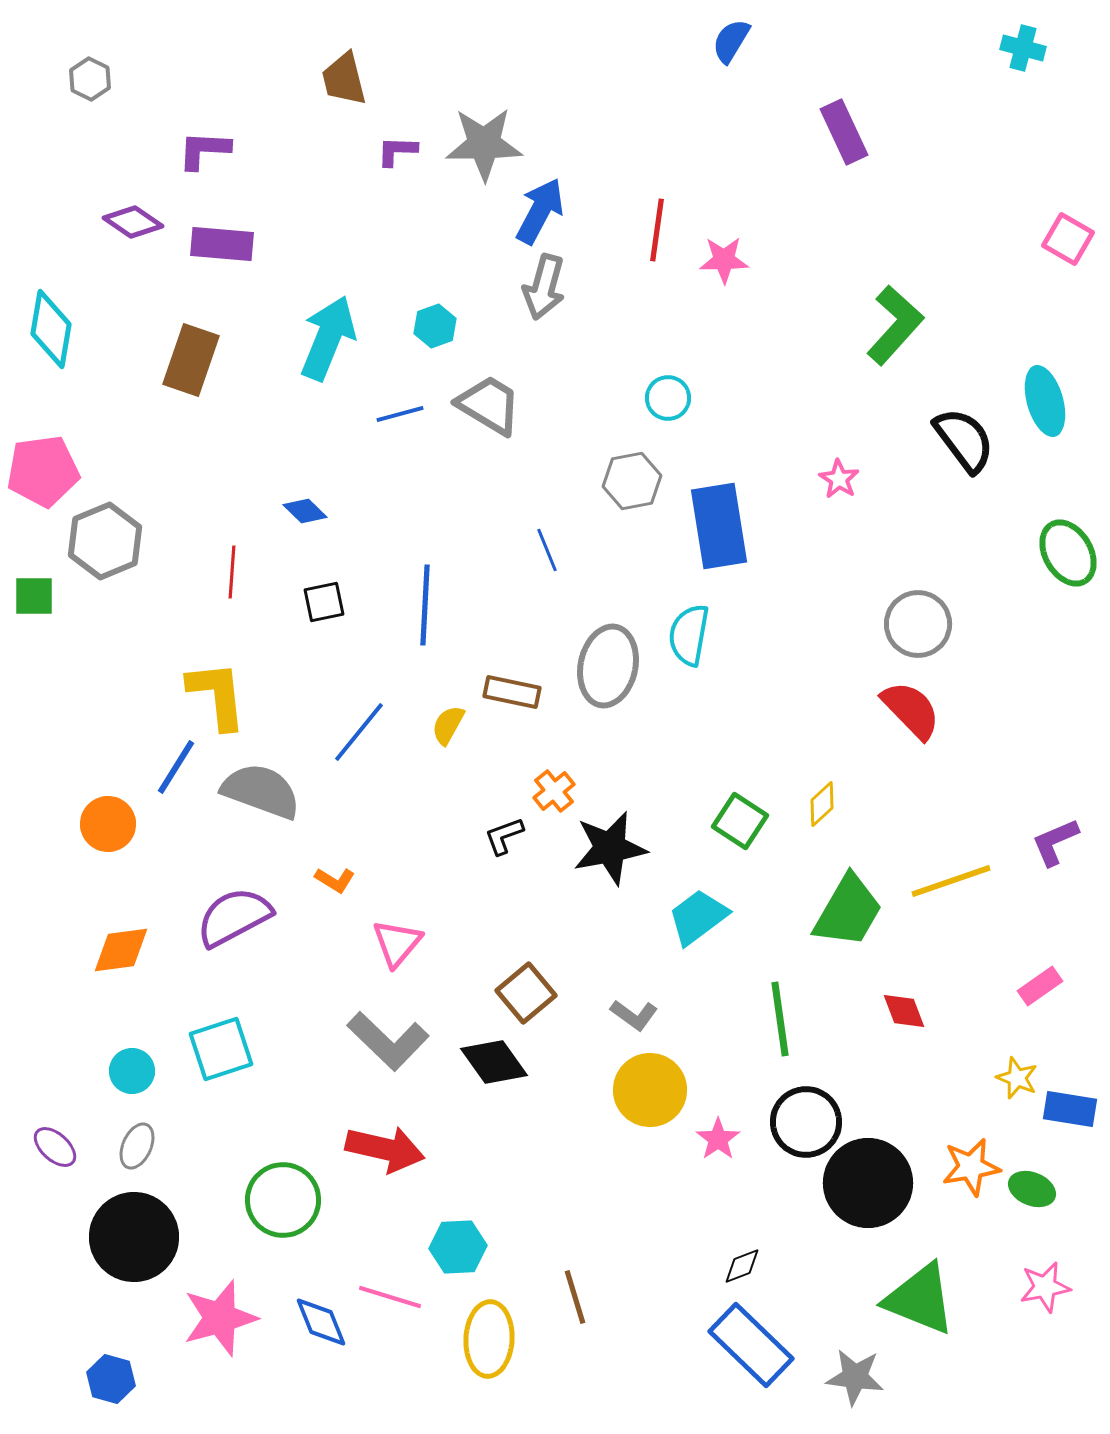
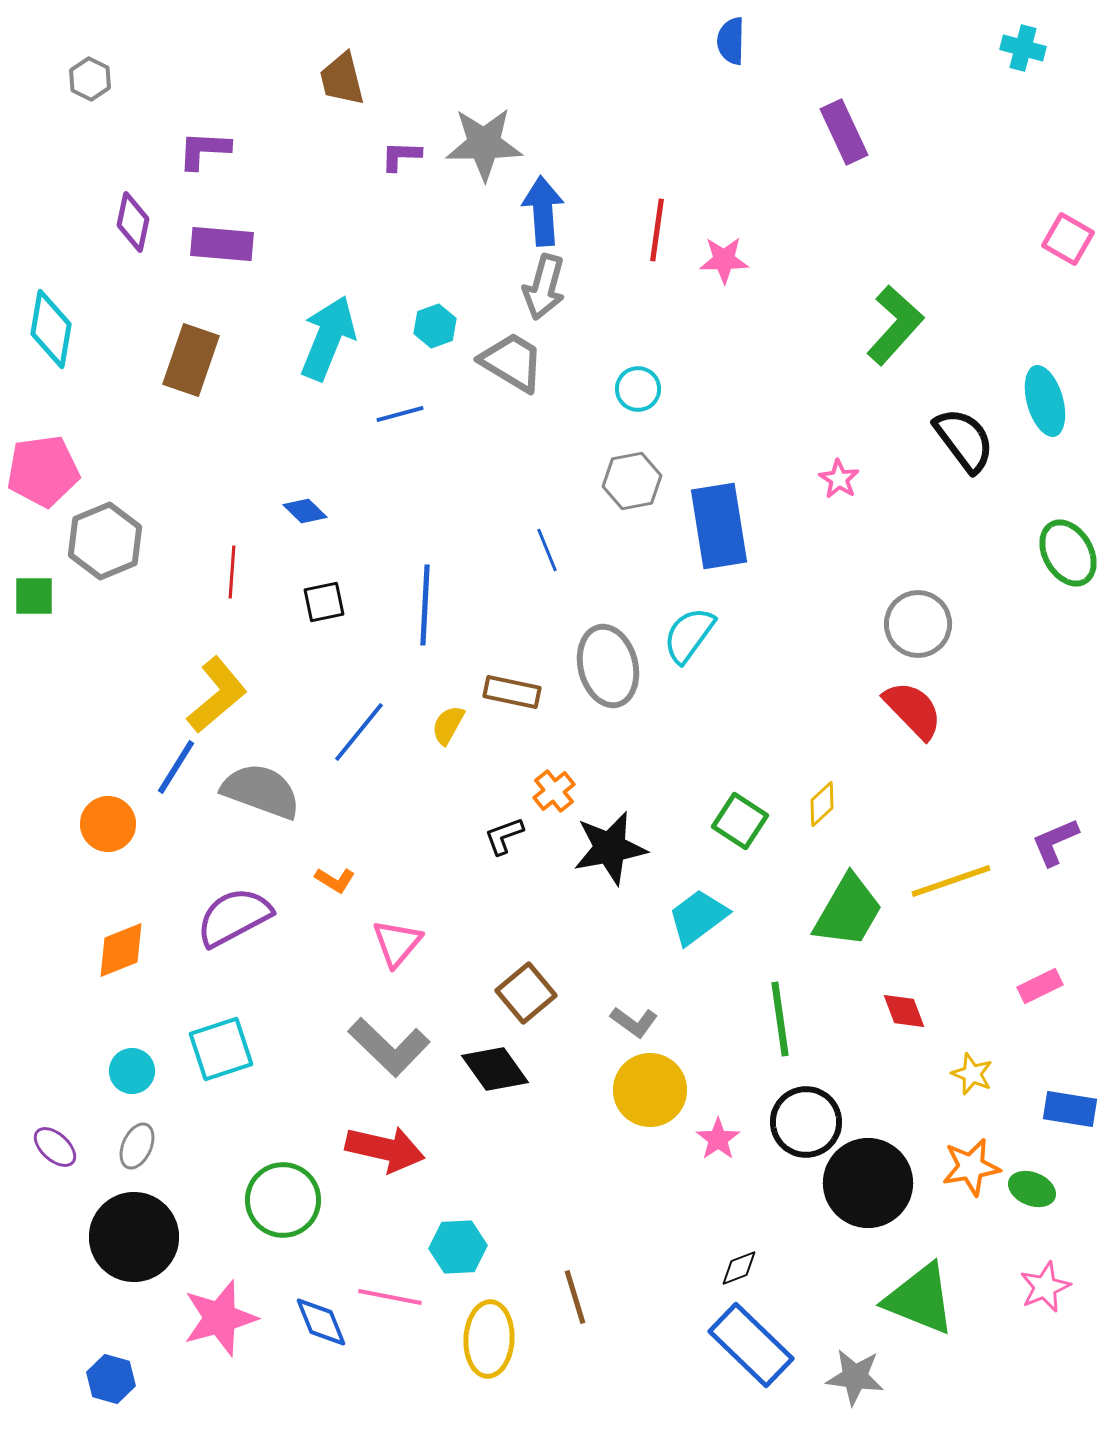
blue semicircle at (731, 41): rotated 30 degrees counterclockwise
brown trapezoid at (344, 79): moved 2 px left
purple L-shape at (397, 151): moved 4 px right, 5 px down
blue arrow at (540, 211): moved 3 px right; rotated 32 degrees counterclockwise
purple diamond at (133, 222): rotated 68 degrees clockwise
cyan circle at (668, 398): moved 30 px left, 9 px up
gray trapezoid at (489, 405): moved 23 px right, 43 px up
cyan semicircle at (689, 635): rotated 26 degrees clockwise
gray ellipse at (608, 666): rotated 26 degrees counterclockwise
yellow L-shape at (217, 695): rotated 56 degrees clockwise
red semicircle at (911, 710): moved 2 px right
orange diamond at (121, 950): rotated 14 degrees counterclockwise
pink rectangle at (1040, 986): rotated 9 degrees clockwise
gray L-shape at (634, 1015): moved 7 px down
gray L-shape at (388, 1041): moved 1 px right, 6 px down
black diamond at (494, 1062): moved 1 px right, 7 px down
yellow star at (1017, 1078): moved 45 px left, 4 px up
black diamond at (742, 1266): moved 3 px left, 2 px down
pink star at (1045, 1287): rotated 12 degrees counterclockwise
pink line at (390, 1297): rotated 6 degrees counterclockwise
